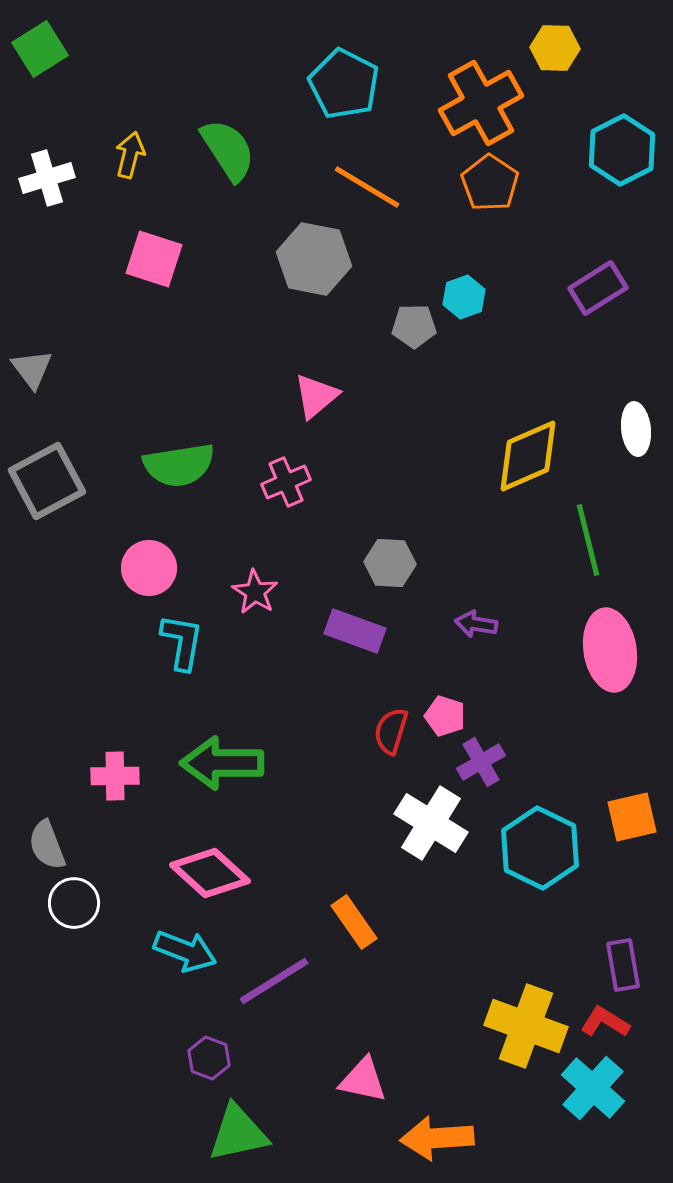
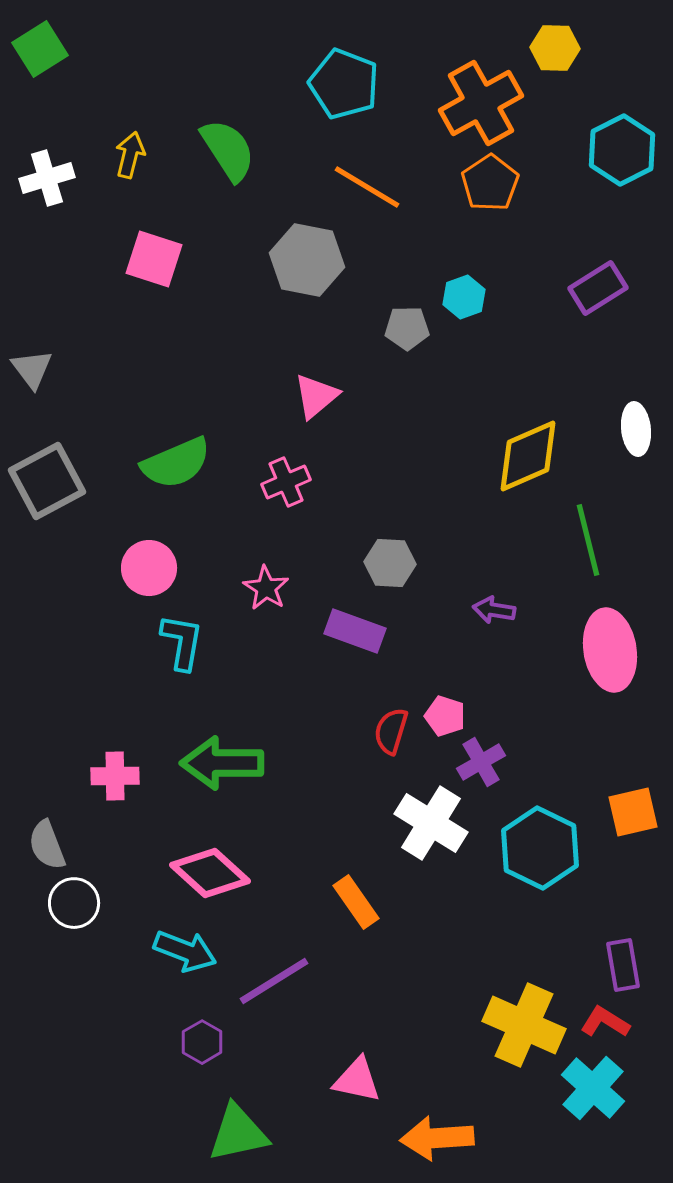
cyan pentagon at (344, 84): rotated 6 degrees counterclockwise
orange pentagon at (490, 183): rotated 4 degrees clockwise
gray hexagon at (314, 259): moved 7 px left, 1 px down
gray pentagon at (414, 326): moved 7 px left, 2 px down
green semicircle at (179, 465): moved 3 px left, 2 px up; rotated 14 degrees counterclockwise
pink star at (255, 592): moved 11 px right, 4 px up
purple arrow at (476, 624): moved 18 px right, 14 px up
orange square at (632, 817): moved 1 px right, 5 px up
orange rectangle at (354, 922): moved 2 px right, 20 px up
yellow cross at (526, 1026): moved 2 px left, 1 px up; rotated 4 degrees clockwise
purple hexagon at (209, 1058): moved 7 px left, 16 px up; rotated 9 degrees clockwise
pink triangle at (363, 1080): moved 6 px left
